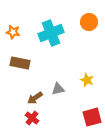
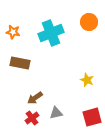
gray triangle: moved 2 px left, 24 px down
red cross: rotated 16 degrees clockwise
